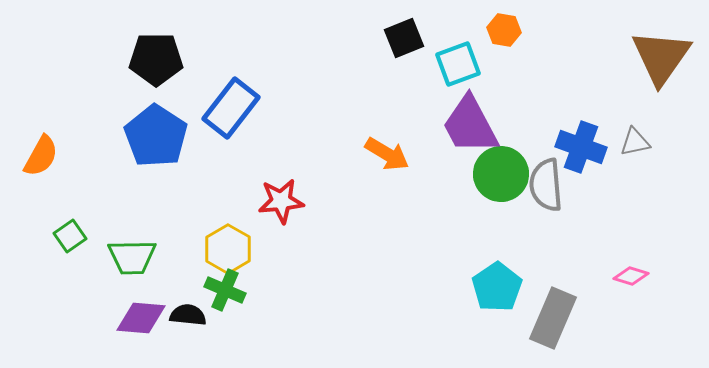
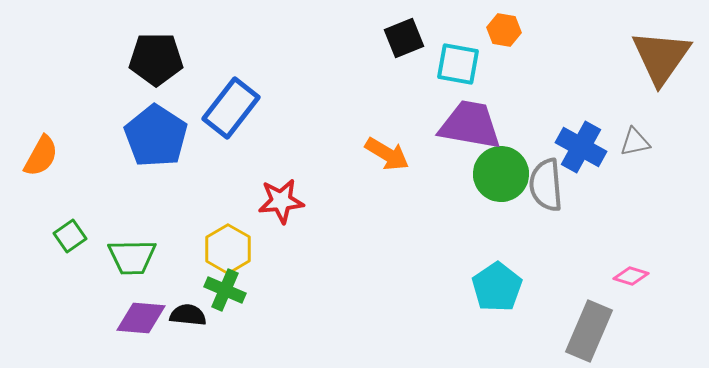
cyan square: rotated 30 degrees clockwise
purple trapezoid: rotated 128 degrees clockwise
blue cross: rotated 9 degrees clockwise
gray rectangle: moved 36 px right, 13 px down
